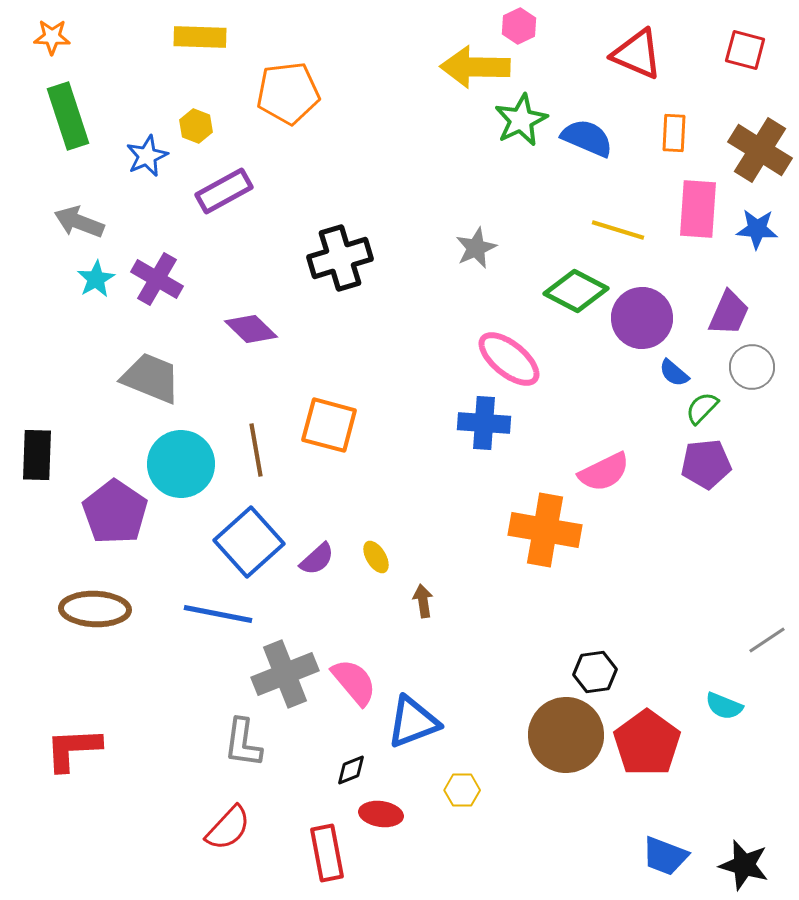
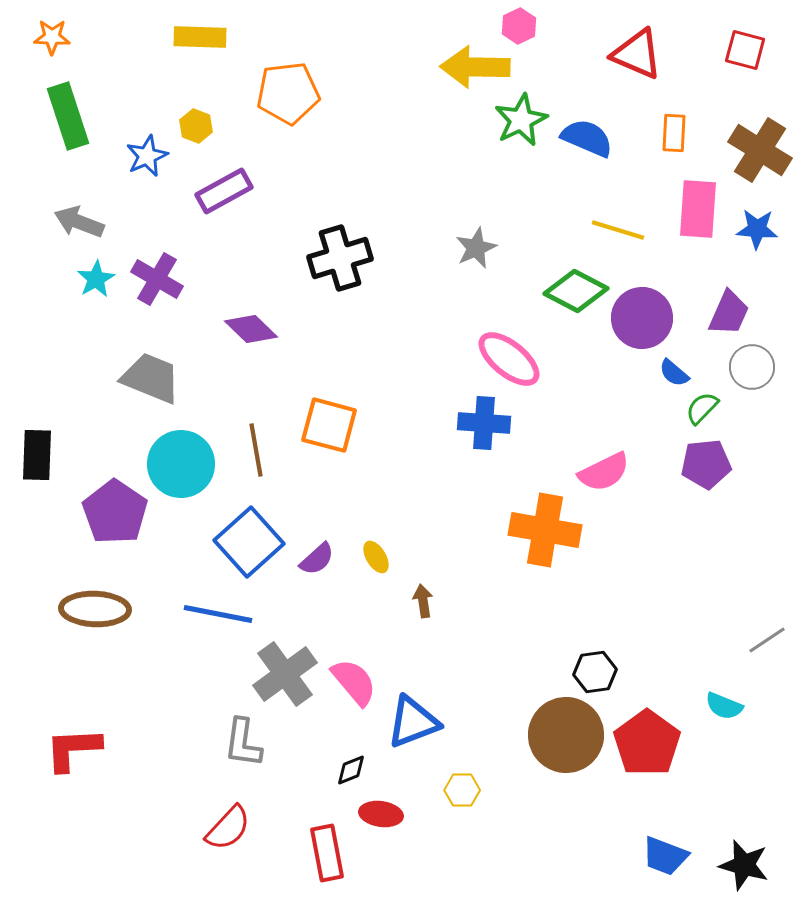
gray cross at (285, 674): rotated 14 degrees counterclockwise
